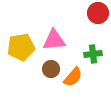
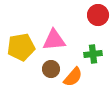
red circle: moved 2 px down
